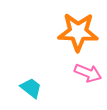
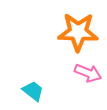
cyan trapezoid: moved 2 px right, 3 px down
